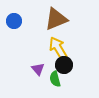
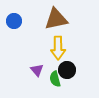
brown triangle: rotated 10 degrees clockwise
yellow arrow: rotated 150 degrees counterclockwise
black circle: moved 3 px right, 5 px down
purple triangle: moved 1 px left, 1 px down
